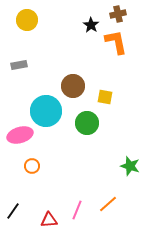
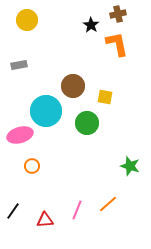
orange L-shape: moved 1 px right, 2 px down
red triangle: moved 4 px left
